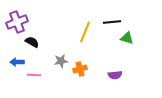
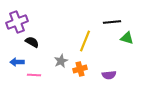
yellow line: moved 9 px down
gray star: rotated 16 degrees counterclockwise
purple semicircle: moved 6 px left
